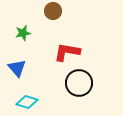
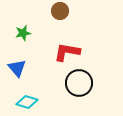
brown circle: moved 7 px right
